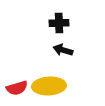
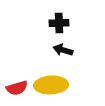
yellow ellipse: moved 2 px right, 1 px up
